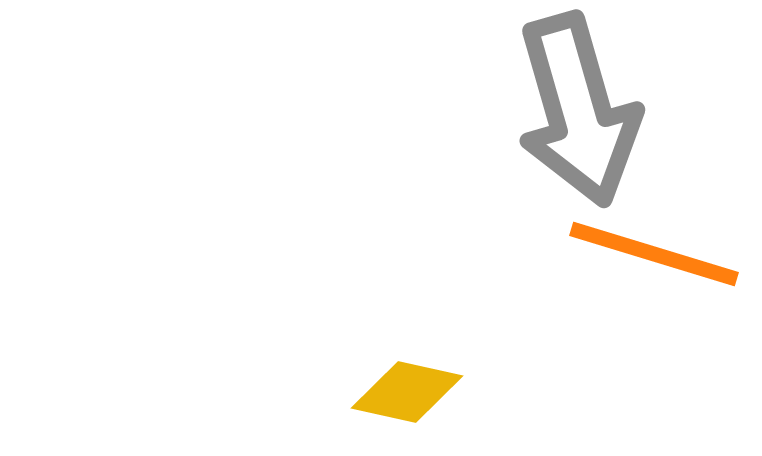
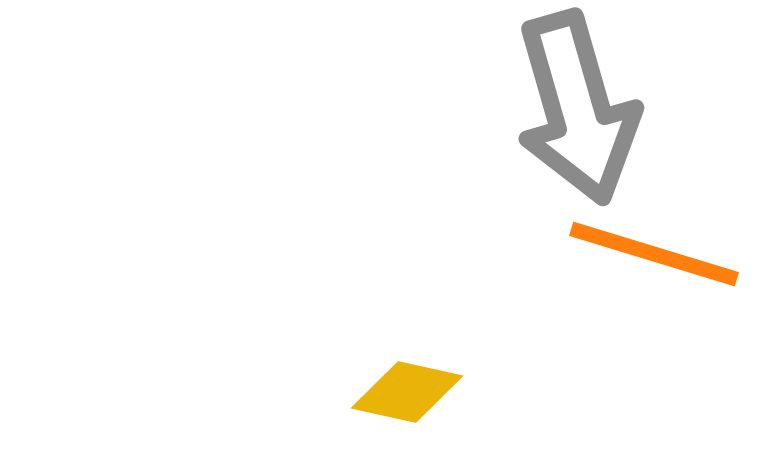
gray arrow: moved 1 px left, 2 px up
